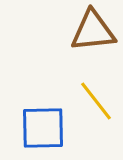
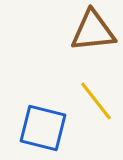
blue square: rotated 15 degrees clockwise
